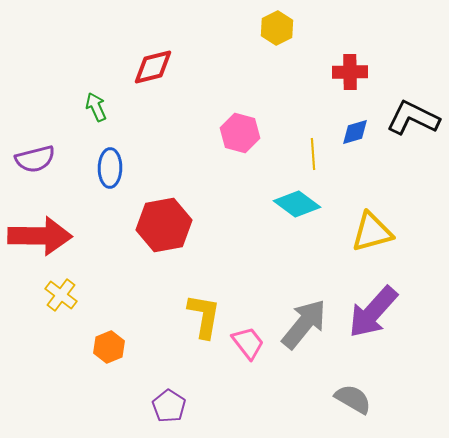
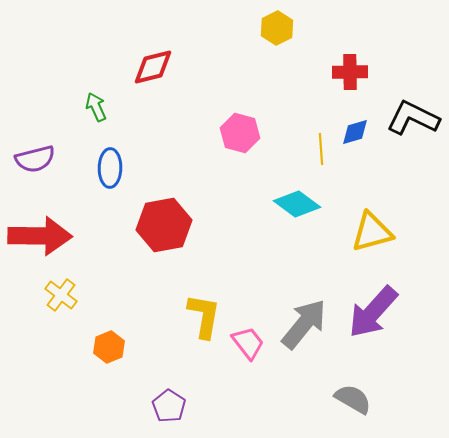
yellow line: moved 8 px right, 5 px up
